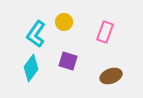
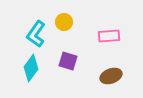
pink rectangle: moved 4 px right, 4 px down; rotated 65 degrees clockwise
